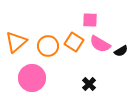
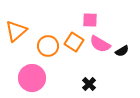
orange triangle: moved 11 px up
black semicircle: moved 1 px right
